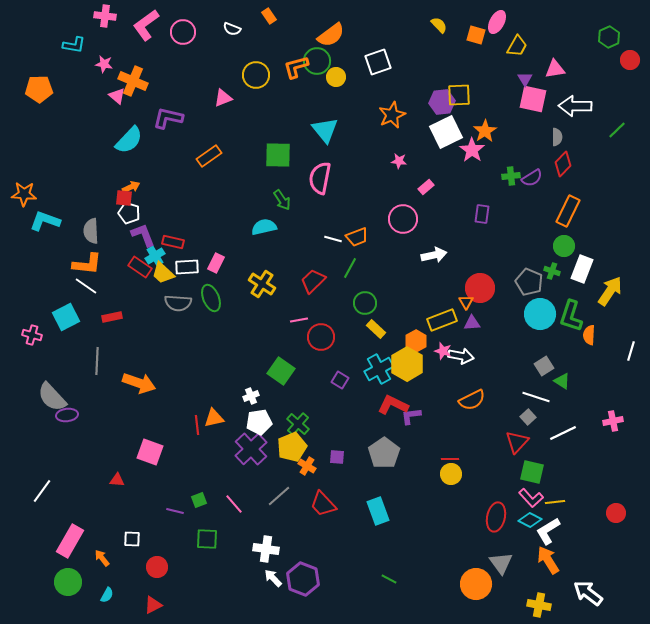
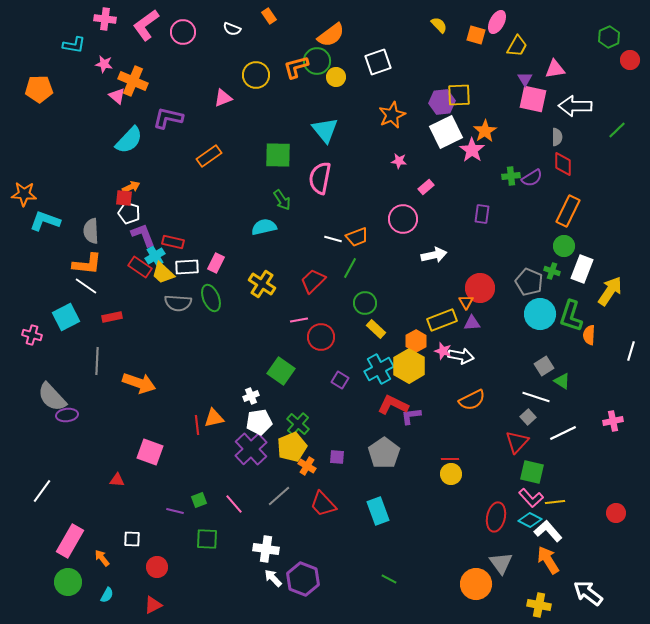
pink cross at (105, 16): moved 3 px down
red diamond at (563, 164): rotated 45 degrees counterclockwise
yellow hexagon at (407, 364): moved 2 px right, 2 px down
white L-shape at (548, 531): rotated 80 degrees clockwise
